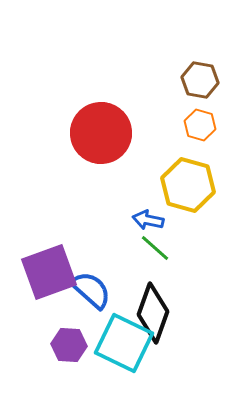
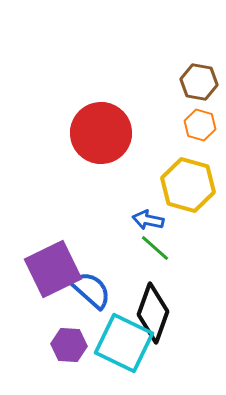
brown hexagon: moved 1 px left, 2 px down
purple square: moved 4 px right, 3 px up; rotated 6 degrees counterclockwise
